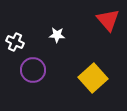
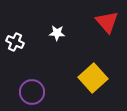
red triangle: moved 1 px left, 2 px down
white star: moved 2 px up
purple circle: moved 1 px left, 22 px down
